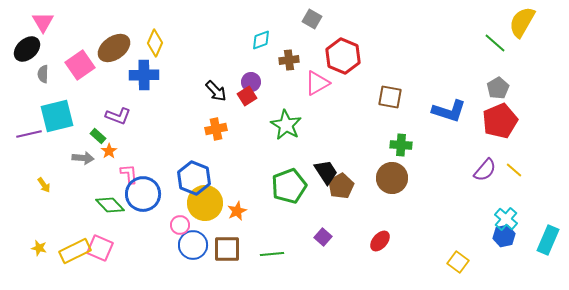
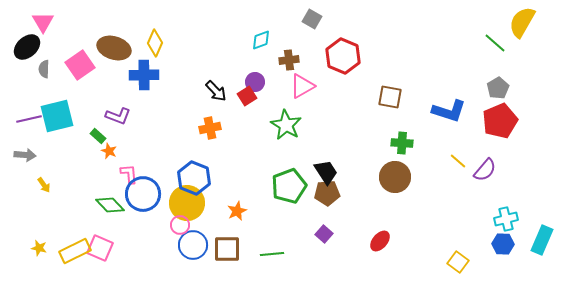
brown ellipse at (114, 48): rotated 52 degrees clockwise
black ellipse at (27, 49): moved 2 px up
gray semicircle at (43, 74): moved 1 px right, 5 px up
purple circle at (251, 82): moved 4 px right
pink triangle at (317, 83): moved 15 px left, 3 px down
orange cross at (216, 129): moved 6 px left, 1 px up
purple line at (29, 134): moved 15 px up
green cross at (401, 145): moved 1 px right, 2 px up
orange star at (109, 151): rotated 14 degrees counterclockwise
gray arrow at (83, 158): moved 58 px left, 3 px up
yellow line at (514, 170): moved 56 px left, 9 px up
brown circle at (392, 178): moved 3 px right, 1 px up
brown pentagon at (341, 186): moved 14 px left, 7 px down; rotated 25 degrees clockwise
yellow circle at (205, 203): moved 18 px left
cyan cross at (506, 219): rotated 35 degrees clockwise
blue hexagon at (504, 236): moved 1 px left, 8 px down; rotated 15 degrees clockwise
purple square at (323, 237): moved 1 px right, 3 px up
cyan rectangle at (548, 240): moved 6 px left
